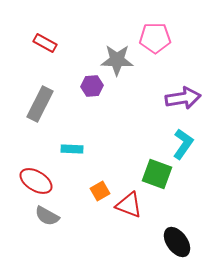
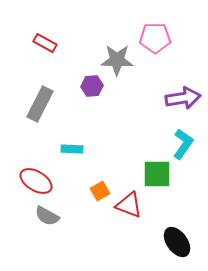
green square: rotated 20 degrees counterclockwise
